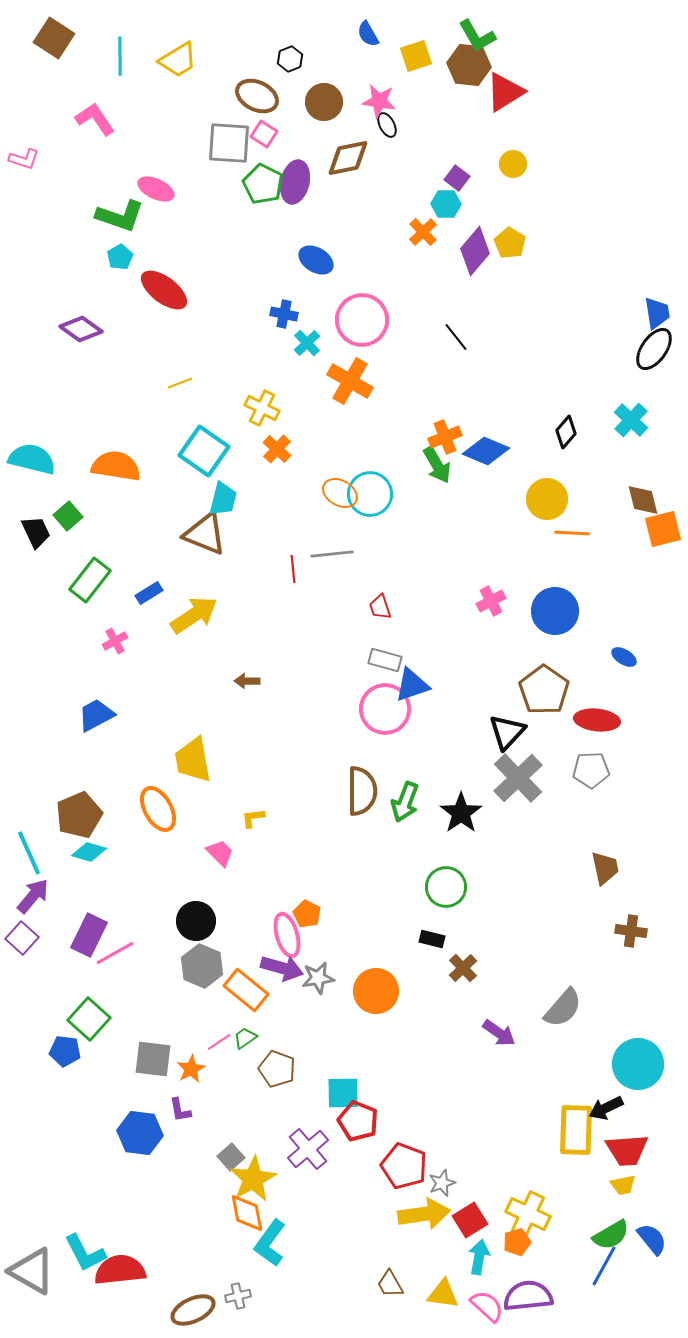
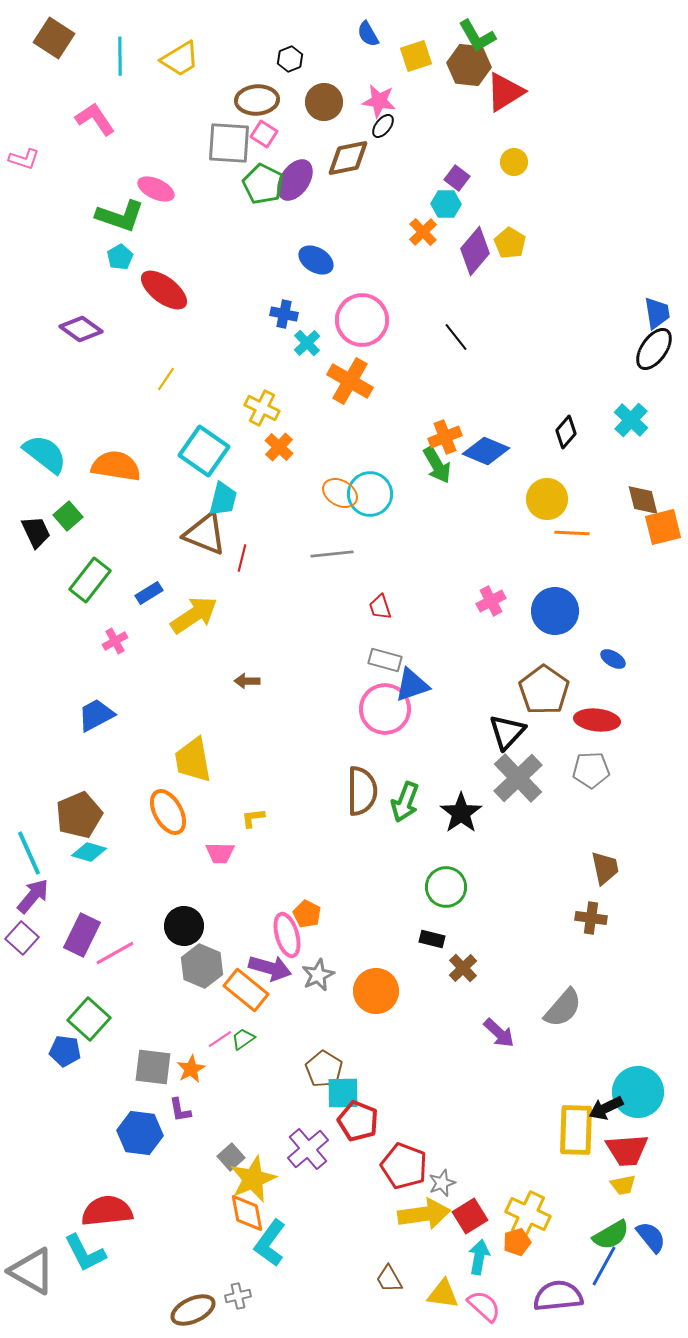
yellow trapezoid at (178, 60): moved 2 px right, 1 px up
brown ellipse at (257, 96): moved 4 px down; rotated 30 degrees counterclockwise
black ellipse at (387, 125): moved 4 px left, 1 px down; rotated 65 degrees clockwise
yellow circle at (513, 164): moved 1 px right, 2 px up
purple ellipse at (295, 182): moved 2 px up; rotated 21 degrees clockwise
yellow line at (180, 383): moved 14 px left, 4 px up; rotated 35 degrees counterclockwise
orange cross at (277, 449): moved 2 px right, 2 px up
cyan semicircle at (32, 459): moved 13 px right, 5 px up; rotated 24 degrees clockwise
orange square at (663, 529): moved 2 px up
red line at (293, 569): moved 51 px left, 11 px up; rotated 20 degrees clockwise
blue ellipse at (624, 657): moved 11 px left, 2 px down
orange ellipse at (158, 809): moved 10 px right, 3 px down
pink trapezoid at (220, 853): rotated 136 degrees clockwise
black circle at (196, 921): moved 12 px left, 5 px down
brown cross at (631, 931): moved 40 px left, 13 px up
purple rectangle at (89, 935): moved 7 px left
purple arrow at (282, 968): moved 12 px left
gray star at (318, 978): moved 3 px up; rotated 16 degrees counterclockwise
purple arrow at (499, 1033): rotated 8 degrees clockwise
green trapezoid at (245, 1038): moved 2 px left, 1 px down
pink line at (219, 1042): moved 1 px right, 3 px up
gray square at (153, 1059): moved 8 px down
cyan circle at (638, 1064): moved 28 px down
brown pentagon at (277, 1069): moved 47 px right; rotated 12 degrees clockwise
yellow star at (253, 1179): rotated 6 degrees clockwise
red square at (470, 1220): moved 4 px up
blue semicircle at (652, 1239): moved 1 px left, 2 px up
red semicircle at (120, 1270): moved 13 px left, 59 px up
brown trapezoid at (390, 1284): moved 1 px left, 5 px up
purple semicircle at (528, 1296): moved 30 px right
pink semicircle at (487, 1306): moved 3 px left
